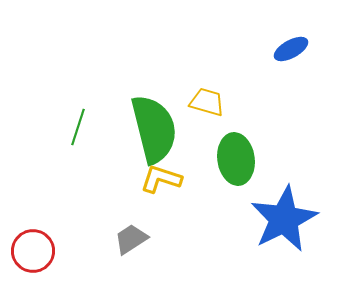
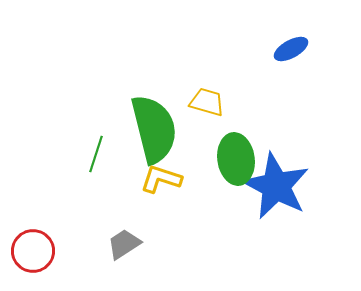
green line: moved 18 px right, 27 px down
blue star: moved 8 px left, 33 px up; rotated 18 degrees counterclockwise
gray trapezoid: moved 7 px left, 5 px down
